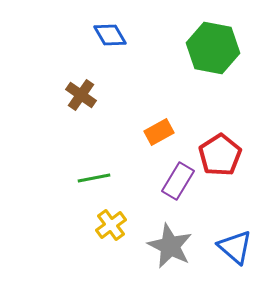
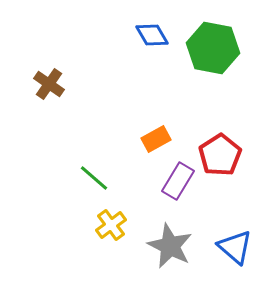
blue diamond: moved 42 px right
brown cross: moved 32 px left, 11 px up
orange rectangle: moved 3 px left, 7 px down
green line: rotated 52 degrees clockwise
